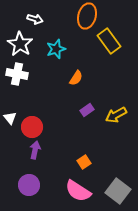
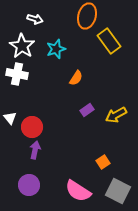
white star: moved 2 px right, 2 px down
orange square: moved 19 px right
gray square: rotated 10 degrees counterclockwise
